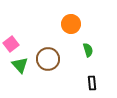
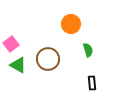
green triangle: moved 2 px left; rotated 18 degrees counterclockwise
